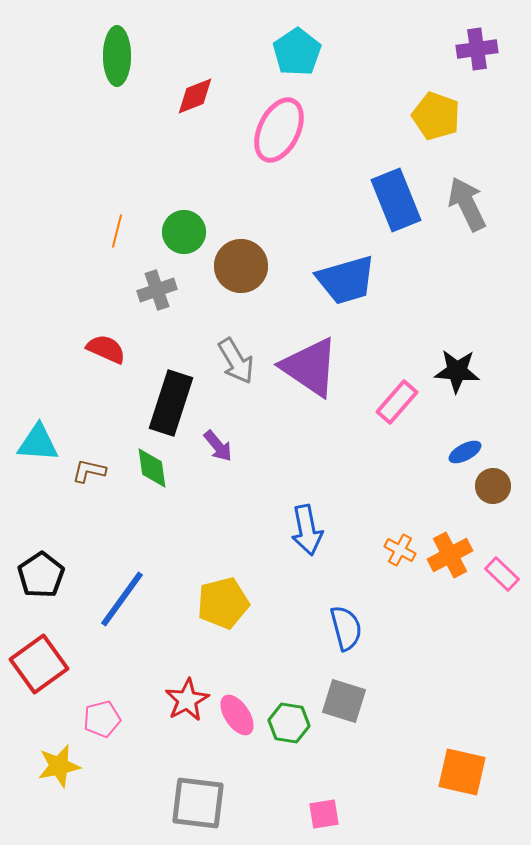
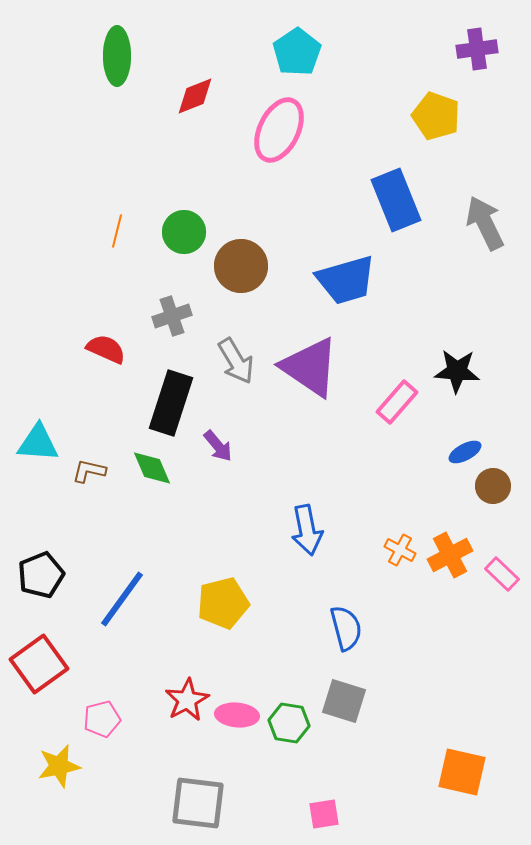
gray arrow at (467, 204): moved 18 px right, 19 px down
gray cross at (157, 290): moved 15 px right, 26 px down
green diamond at (152, 468): rotated 15 degrees counterclockwise
black pentagon at (41, 575): rotated 12 degrees clockwise
pink ellipse at (237, 715): rotated 51 degrees counterclockwise
